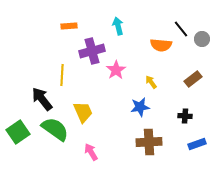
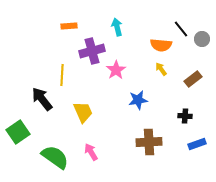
cyan arrow: moved 1 px left, 1 px down
yellow arrow: moved 10 px right, 13 px up
blue star: moved 2 px left, 7 px up
green semicircle: moved 28 px down
